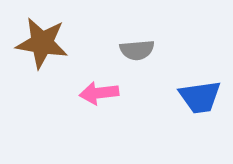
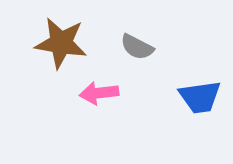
brown star: moved 19 px right
gray semicircle: moved 3 px up; rotated 32 degrees clockwise
